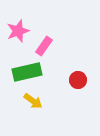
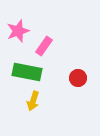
green rectangle: rotated 24 degrees clockwise
red circle: moved 2 px up
yellow arrow: rotated 72 degrees clockwise
